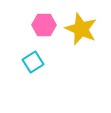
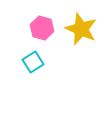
pink hexagon: moved 2 px left, 3 px down; rotated 15 degrees clockwise
